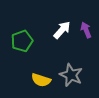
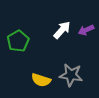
purple arrow: rotated 91 degrees counterclockwise
green pentagon: moved 4 px left; rotated 10 degrees counterclockwise
gray star: rotated 15 degrees counterclockwise
